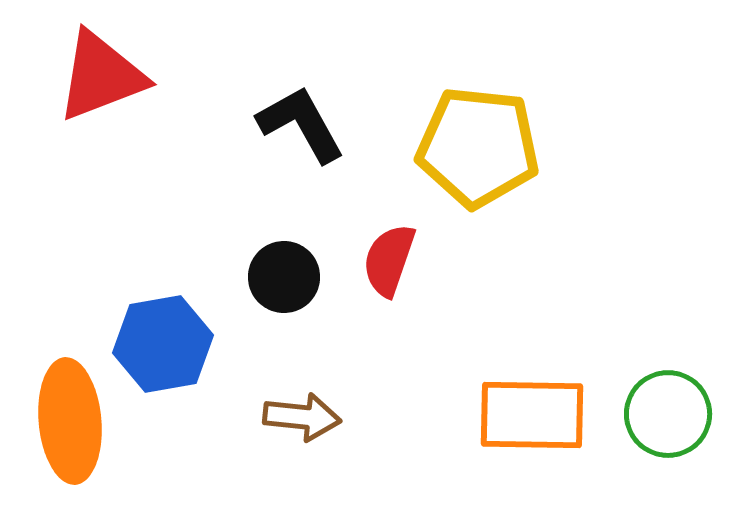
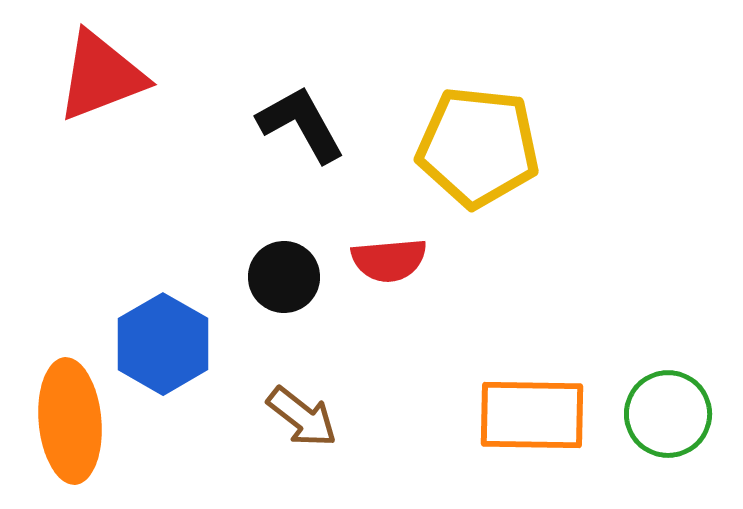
red semicircle: rotated 114 degrees counterclockwise
blue hexagon: rotated 20 degrees counterclockwise
brown arrow: rotated 32 degrees clockwise
